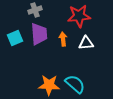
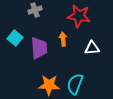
red star: rotated 15 degrees clockwise
purple trapezoid: moved 14 px down
cyan square: rotated 28 degrees counterclockwise
white triangle: moved 6 px right, 5 px down
cyan semicircle: rotated 110 degrees counterclockwise
